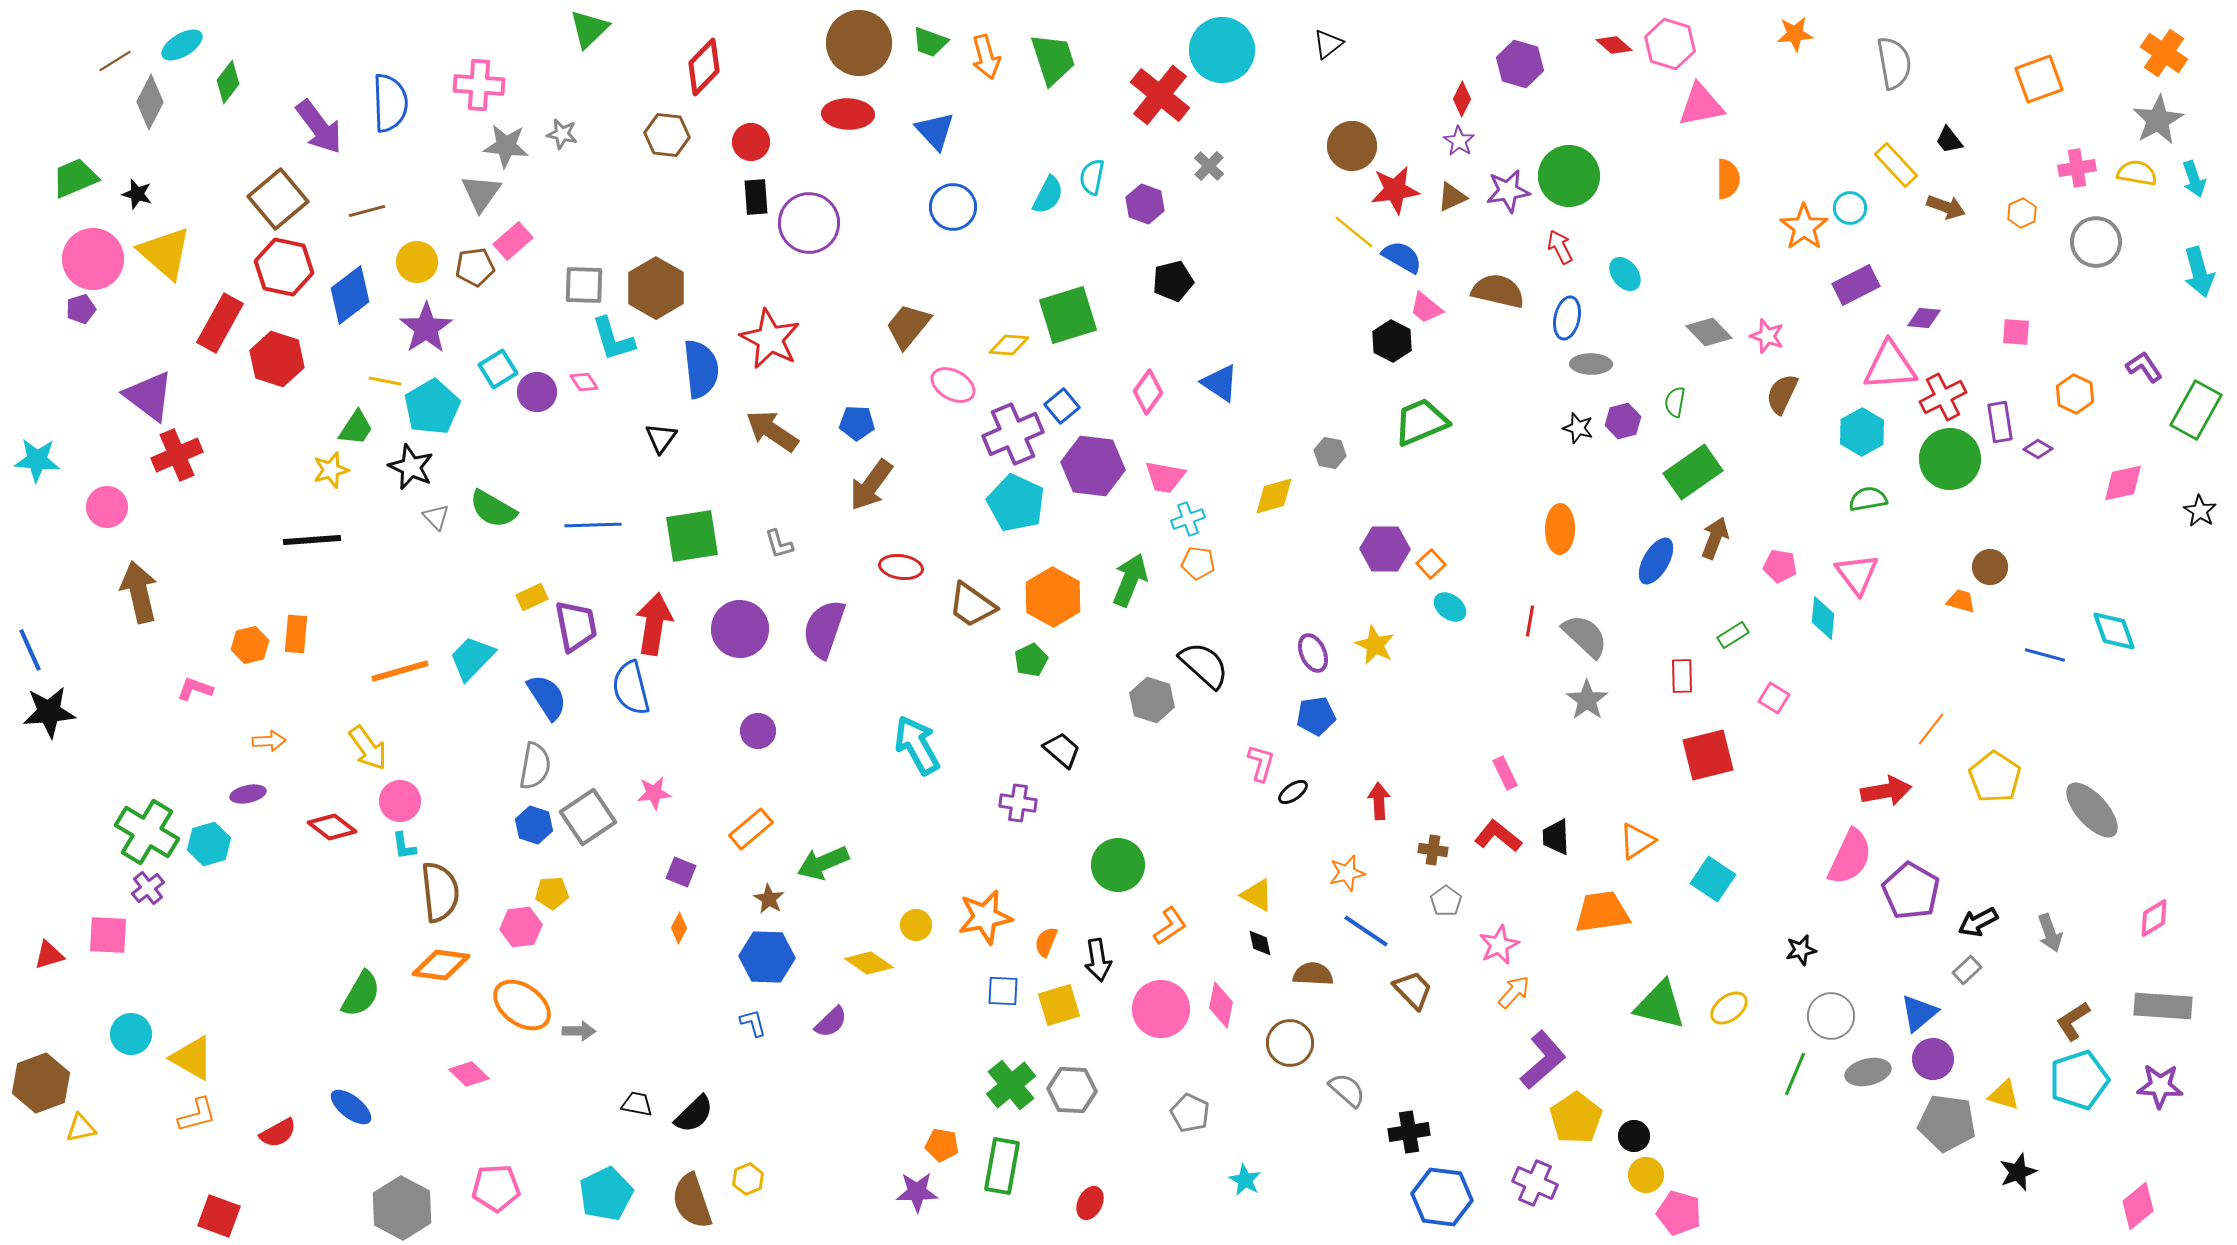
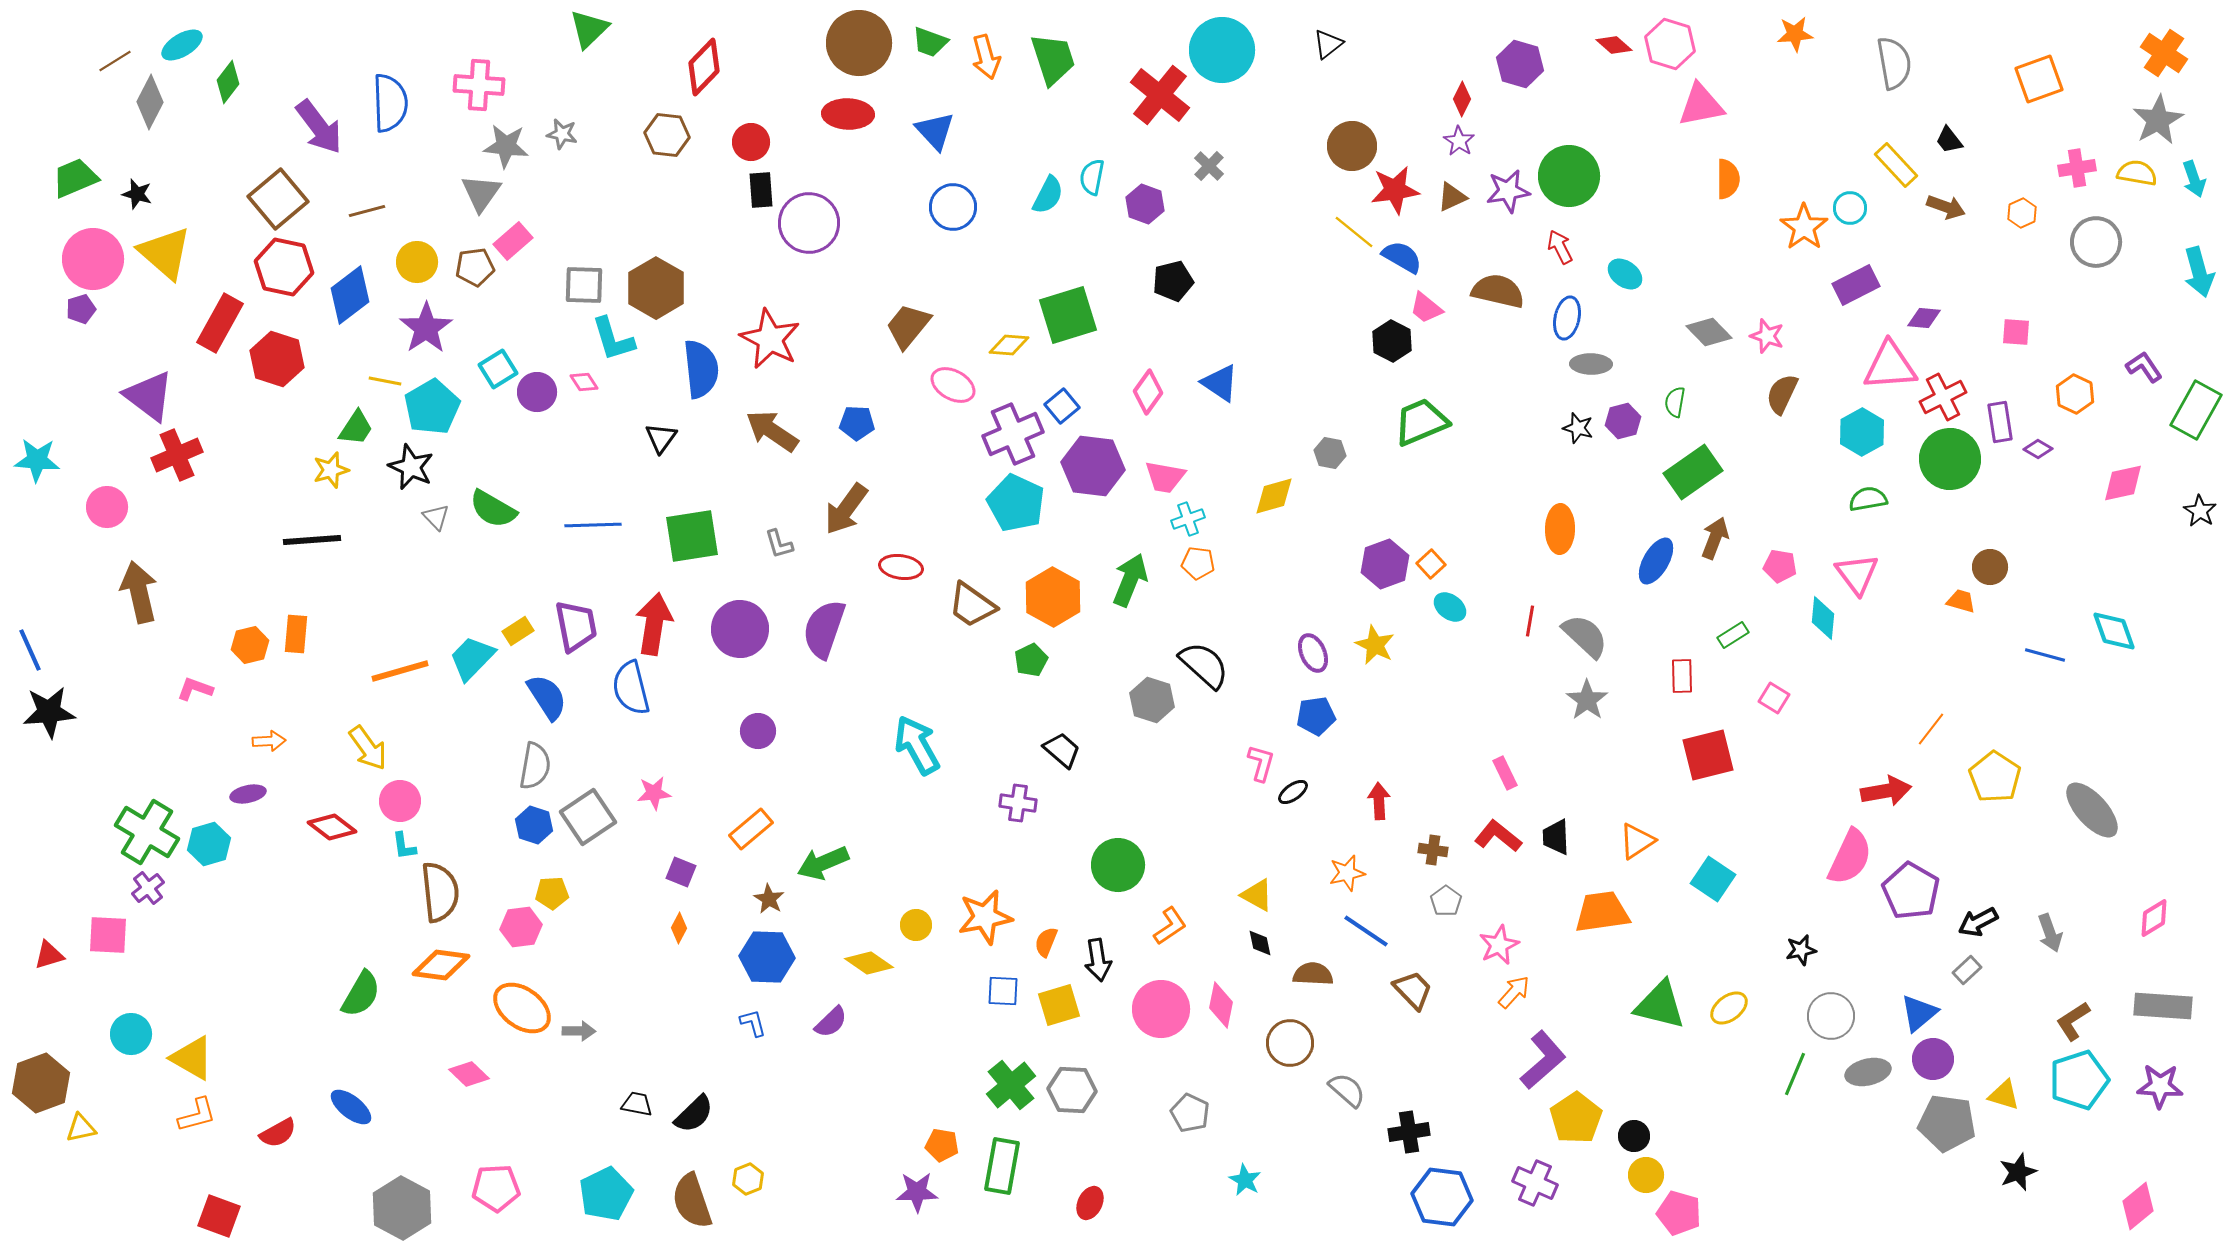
black rectangle at (756, 197): moved 5 px right, 7 px up
cyan ellipse at (1625, 274): rotated 16 degrees counterclockwise
brown arrow at (871, 485): moved 25 px left, 24 px down
purple hexagon at (1385, 549): moved 15 px down; rotated 21 degrees counterclockwise
yellow rectangle at (532, 597): moved 14 px left, 34 px down; rotated 8 degrees counterclockwise
orange ellipse at (522, 1005): moved 3 px down
